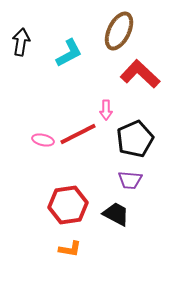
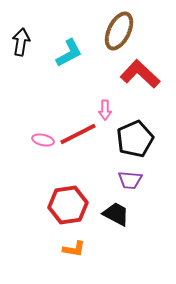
pink arrow: moved 1 px left
orange L-shape: moved 4 px right
